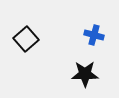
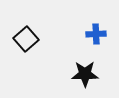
blue cross: moved 2 px right, 1 px up; rotated 18 degrees counterclockwise
